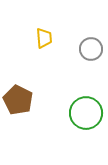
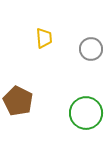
brown pentagon: moved 1 px down
